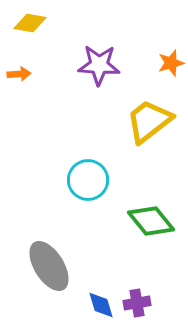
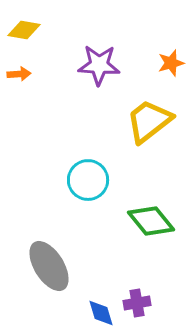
yellow diamond: moved 6 px left, 7 px down
blue diamond: moved 8 px down
